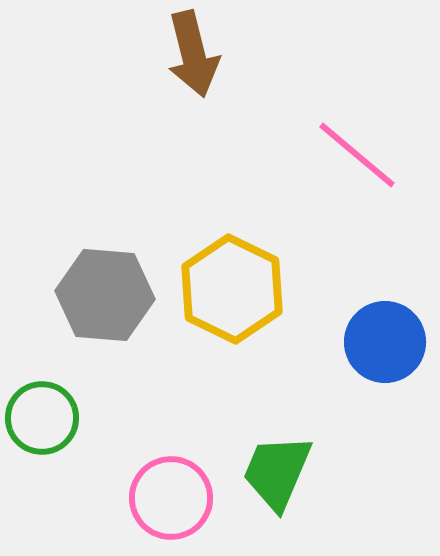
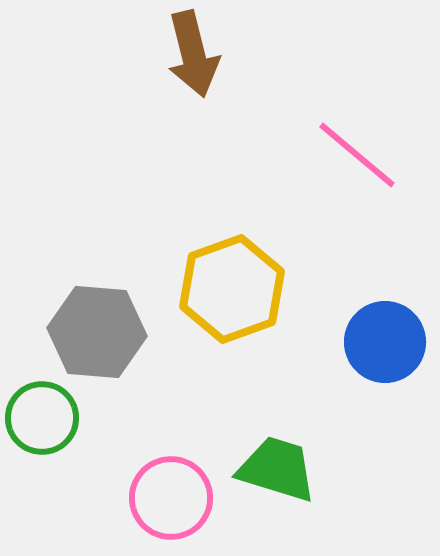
yellow hexagon: rotated 14 degrees clockwise
gray hexagon: moved 8 px left, 37 px down
green trapezoid: moved 3 px up; rotated 84 degrees clockwise
